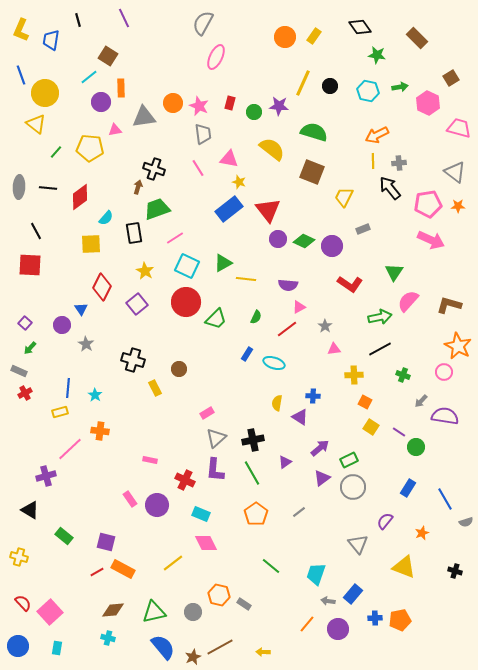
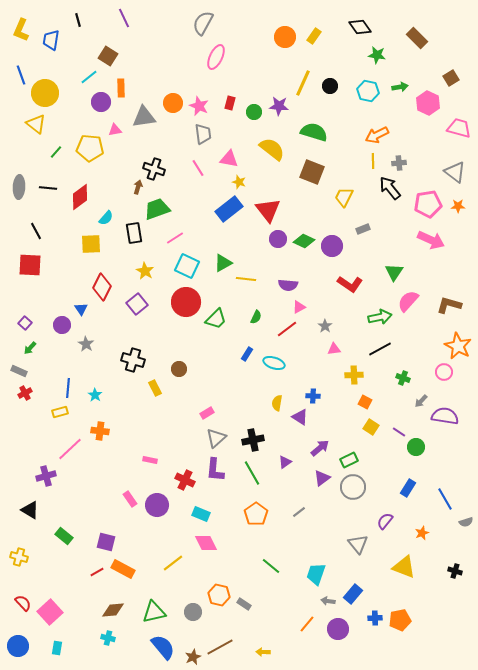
green cross at (403, 375): moved 3 px down
